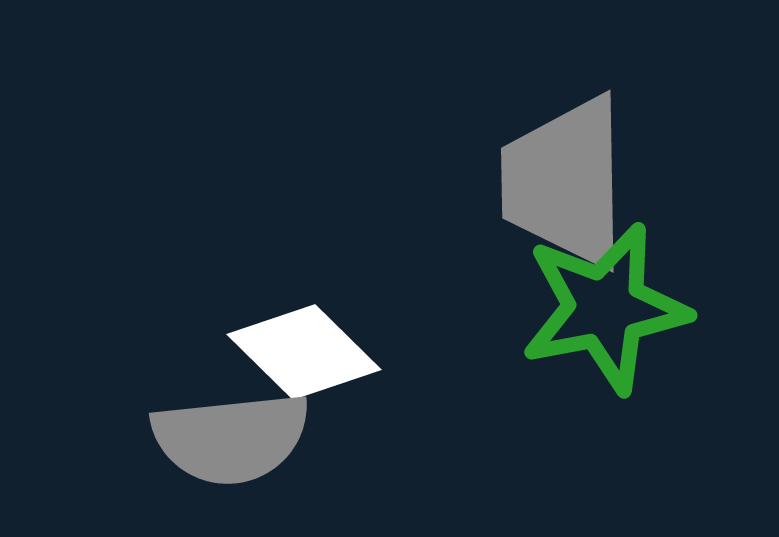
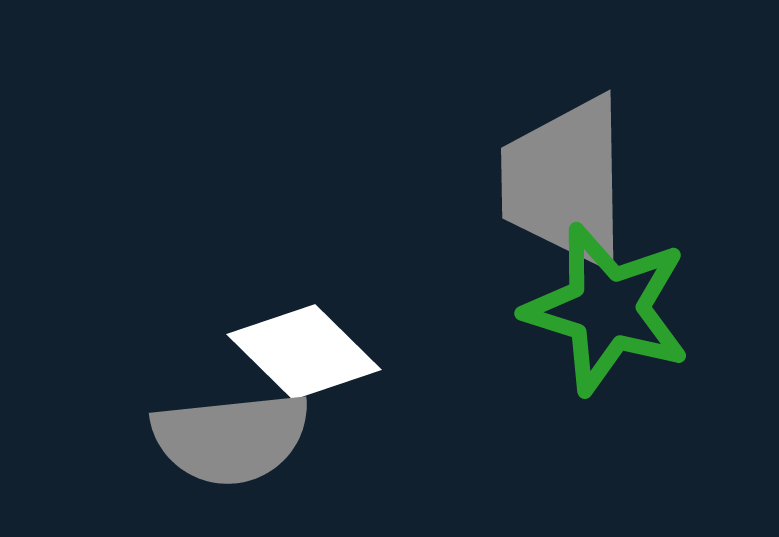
green star: moved 2 px right, 1 px down; rotated 28 degrees clockwise
